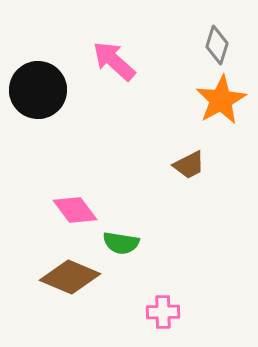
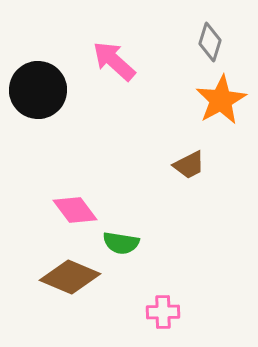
gray diamond: moved 7 px left, 3 px up
